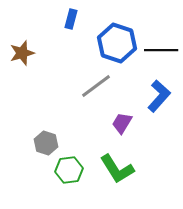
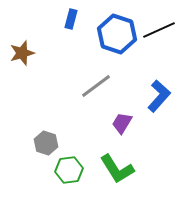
blue hexagon: moved 9 px up
black line: moved 2 px left, 20 px up; rotated 24 degrees counterclockwise
